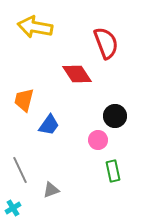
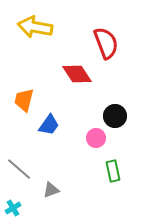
pink circle: moved 2 px left, 2 px up
gray line: moved 1 px left, 1 px up; rotated 24 degrees counterclockwise
